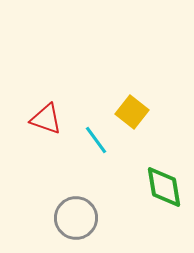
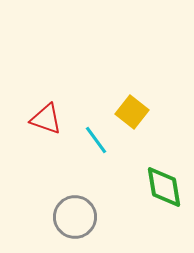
gray circle: moved 1 px left, 1 px up
